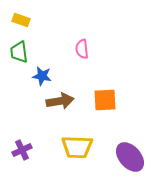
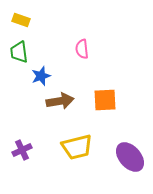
blue star: moved 1 px left; rotated 30 degrees counterclockwise
yellow trapezoid: rotated 16 degrees counterclockwise
